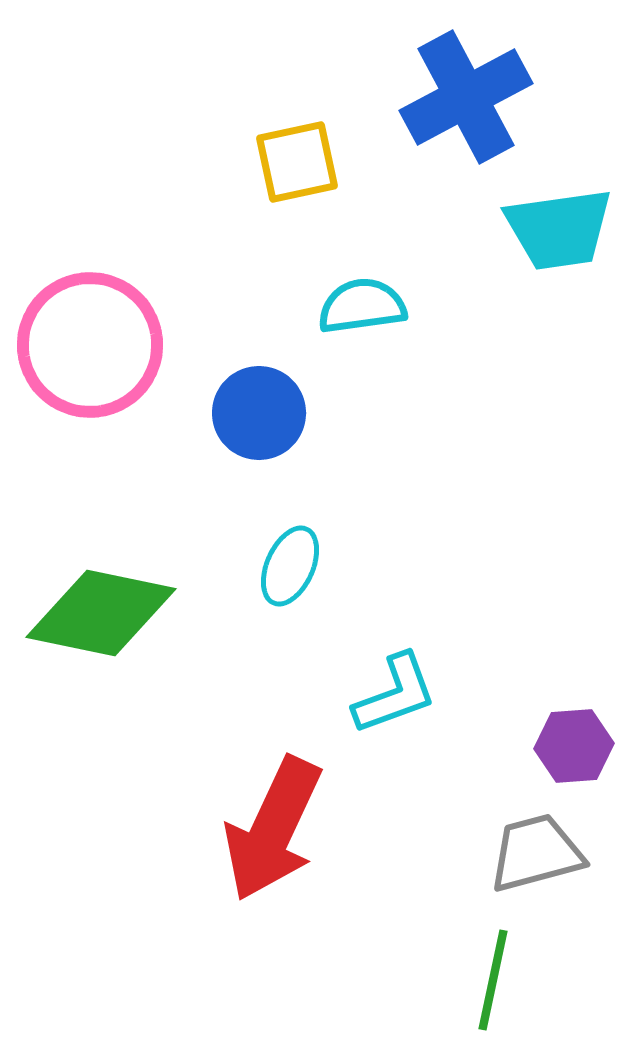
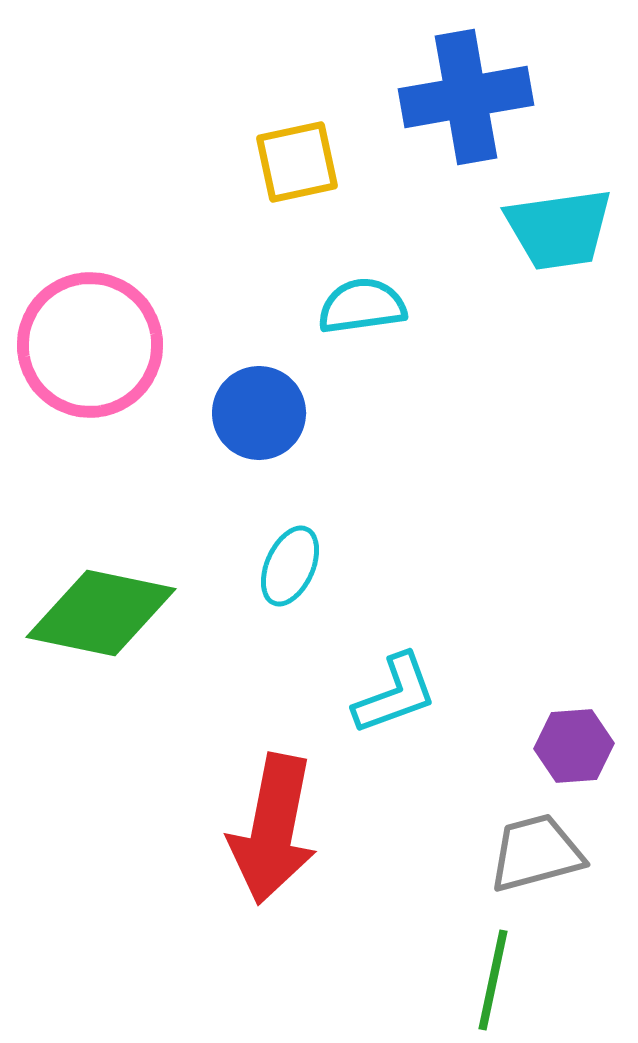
blue cross: rotated 18 degrees clockwise
red arrow: rotated 14 degrees counterclockwise
